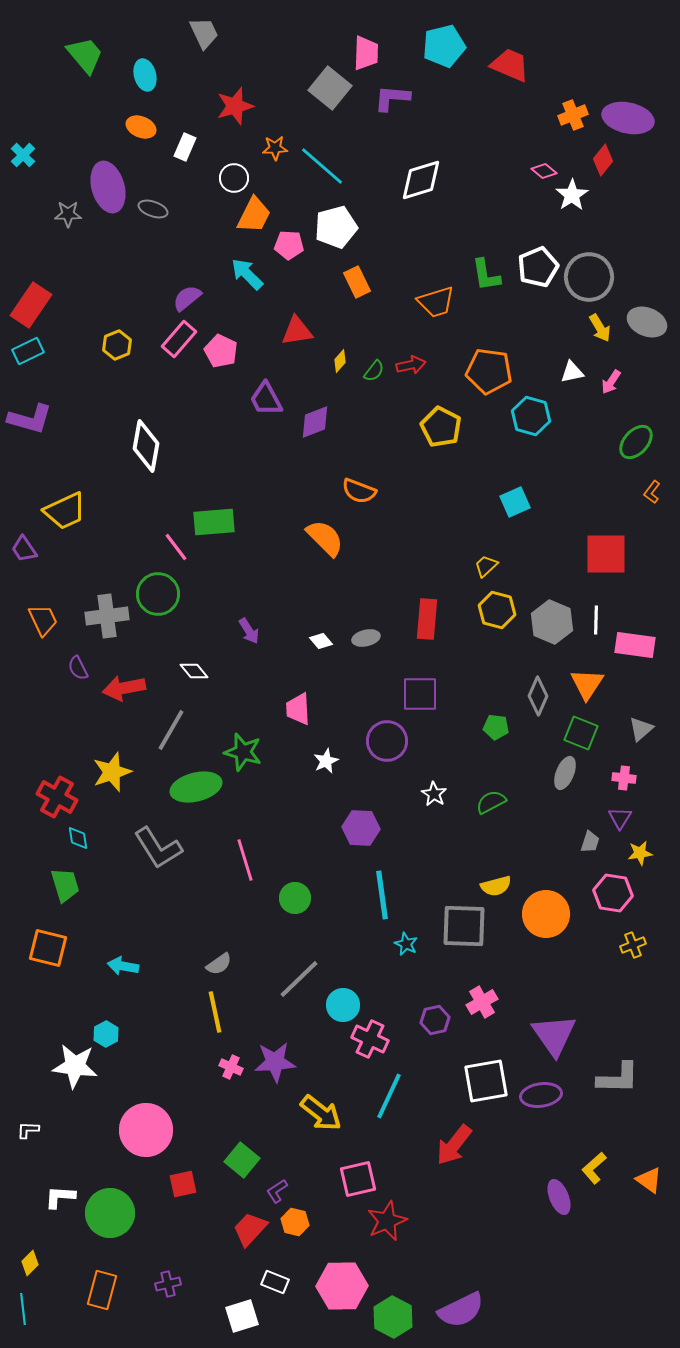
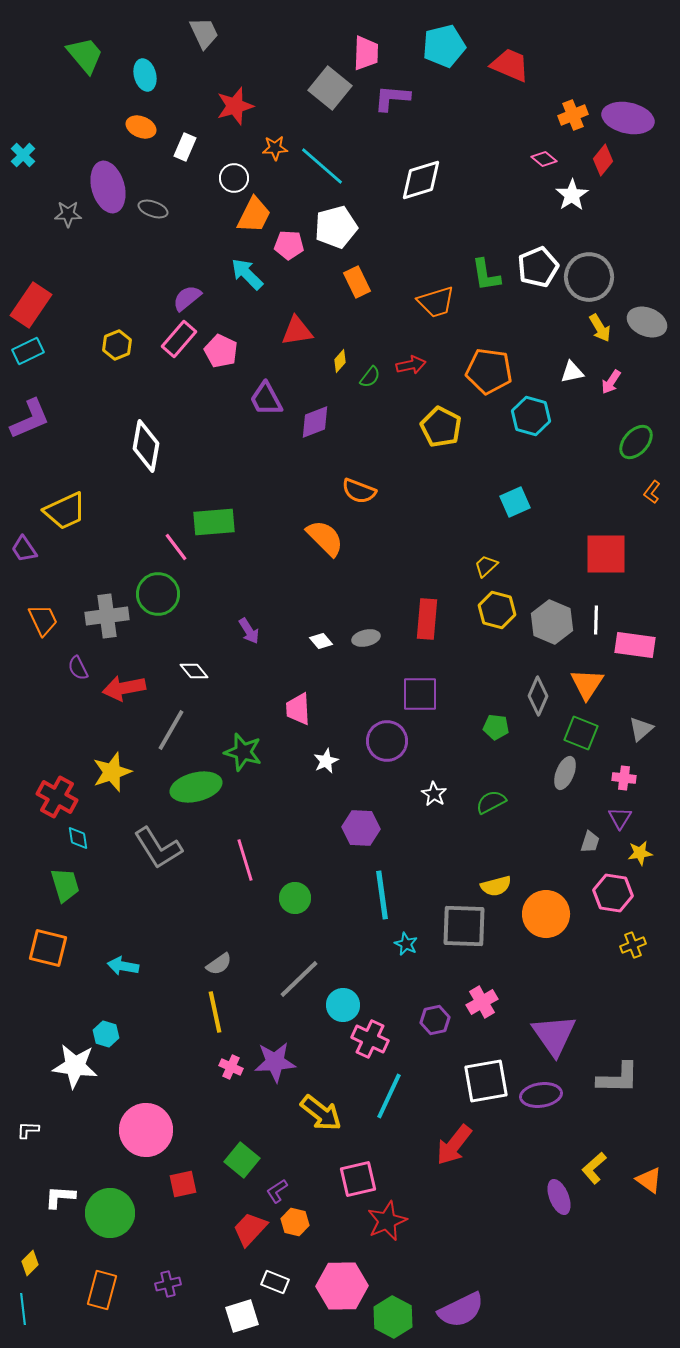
pink diamond at (544, 171): moved 12 px up
green semicircle at (374, 371): moved 4 px left, 6 px down
purple L-shape at (30, 419): rotated 39 degrees counterclockwise
cyan hexagon at (106, 1034): rotated 15 degrees counterclockwise
